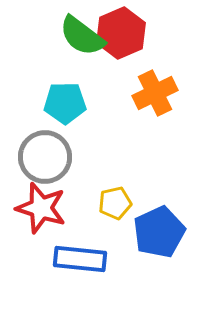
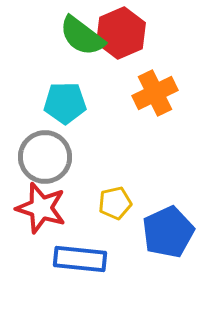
blue pentagon: moved 9 px right
